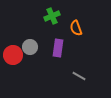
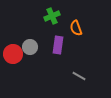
purple rectangle: moved 3 px up
red circle: moved 1 px up
